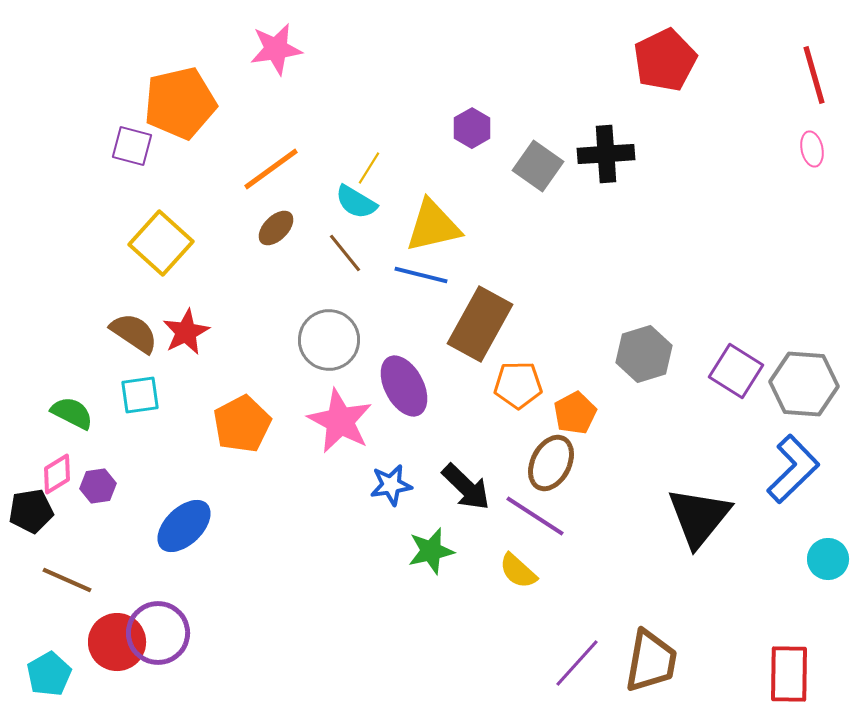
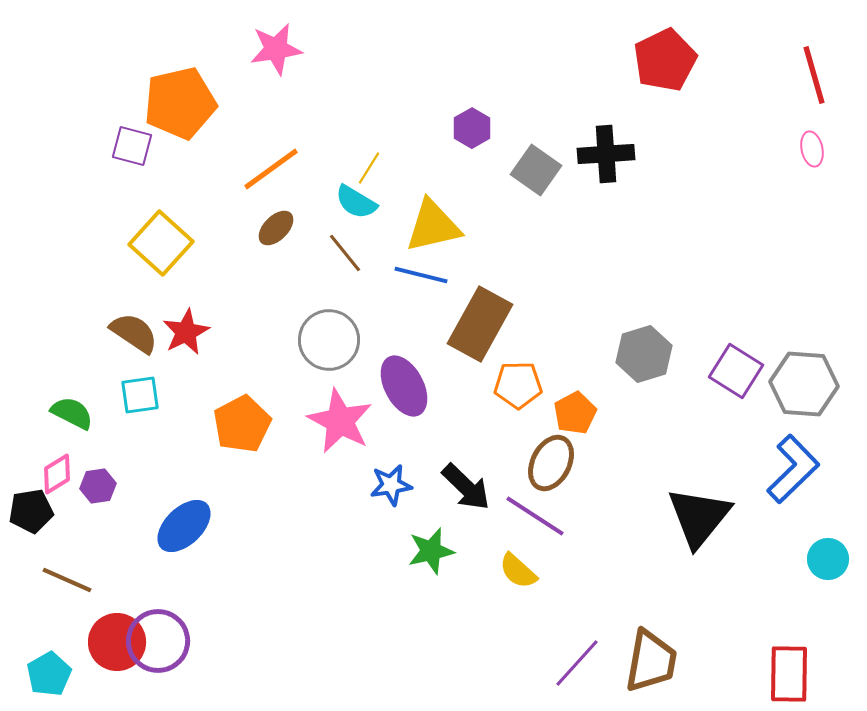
gray square at (538, 166): moved 2 px left, 4 px down
purple circle at (158, 633): moved 8 px down
